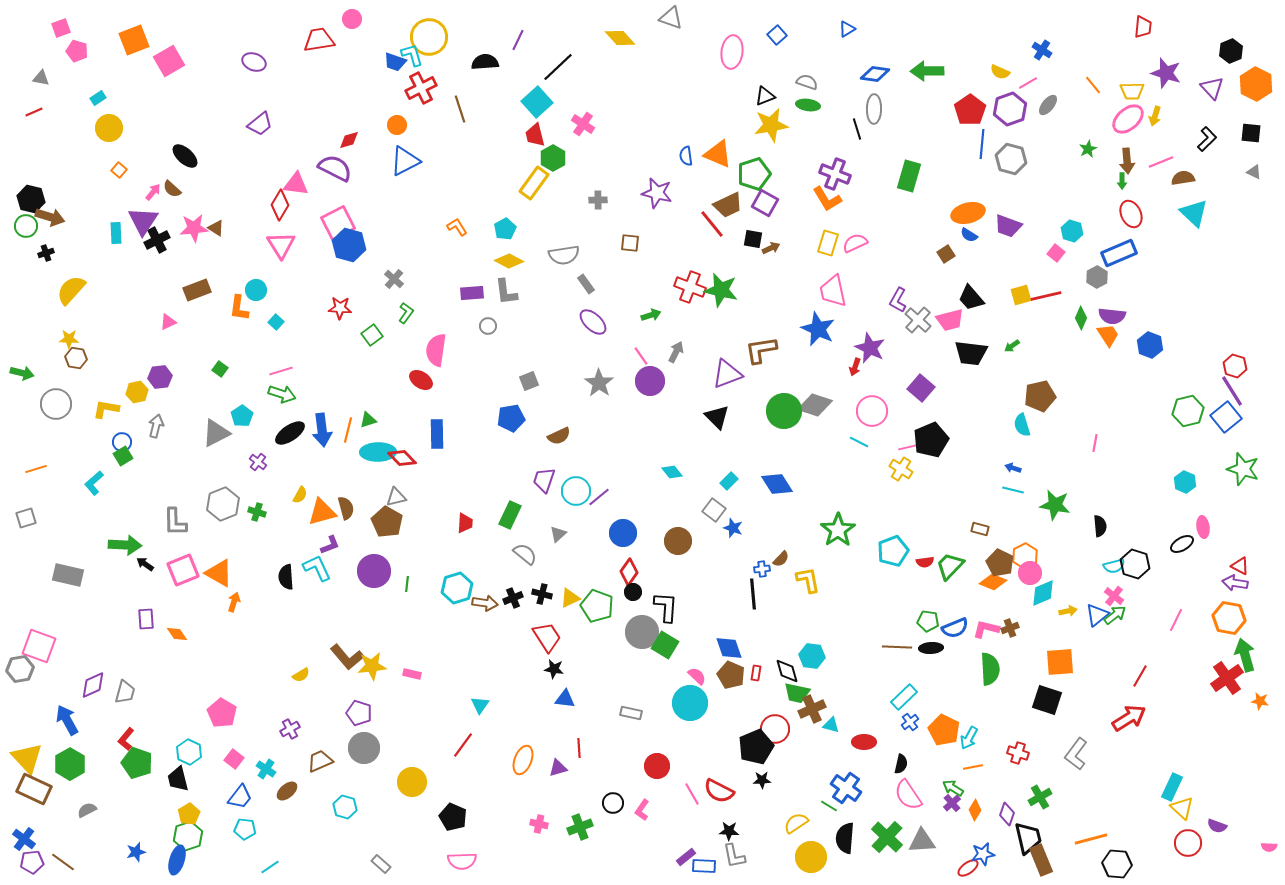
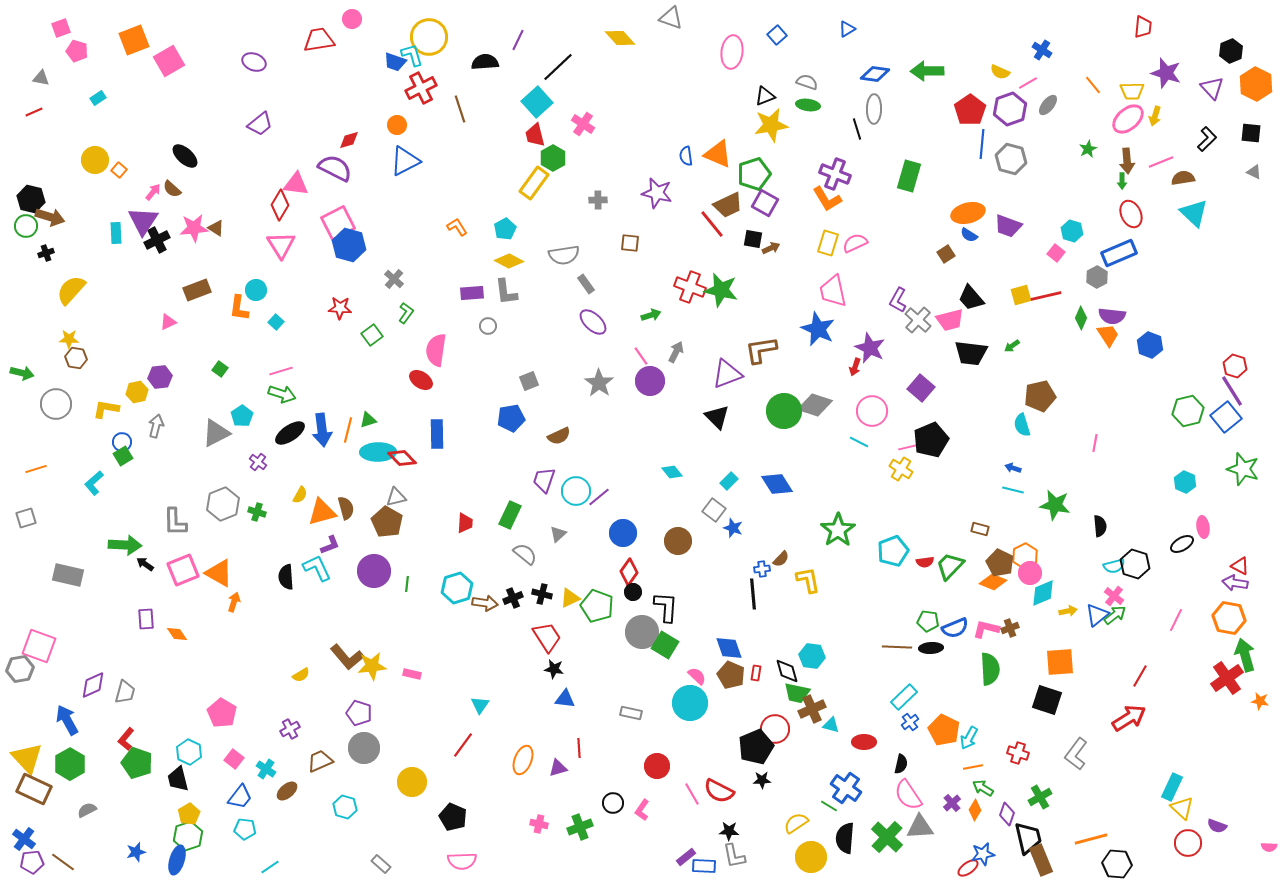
yellow circle at (109, 128): moved 14 px left, 32 px down
green arrow at (953, 788): moved 30 px right
gray triangle at (922, 841): moved 2 px left, 14 px up
